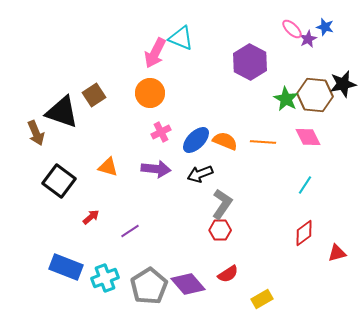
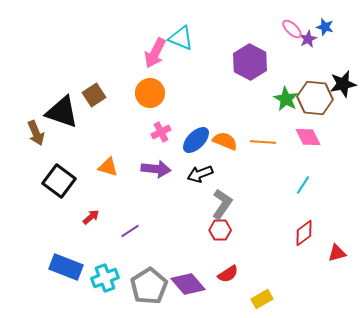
brown hexagon: moved 3 px down
cyan line: moved 2 px left
